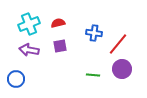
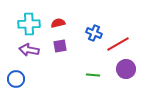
cyan cross: rotated 20 degrees clockwise
blue cross: rotated 14 degrees clockwise
red line: rotated 20 degrees clockwise
purple circle: moved 4 px right
